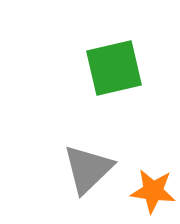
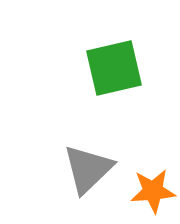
orange star: rotated 12 degrees counterclockwise
